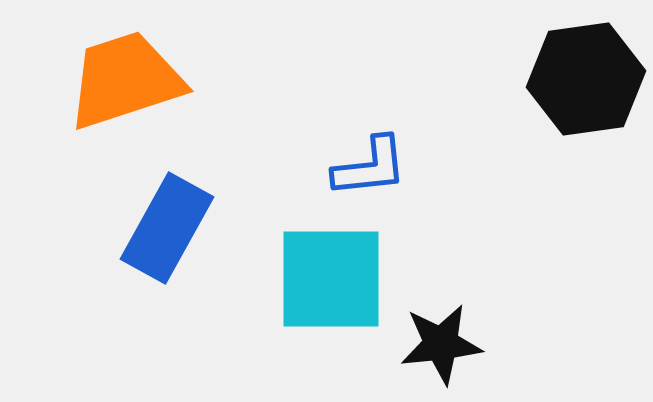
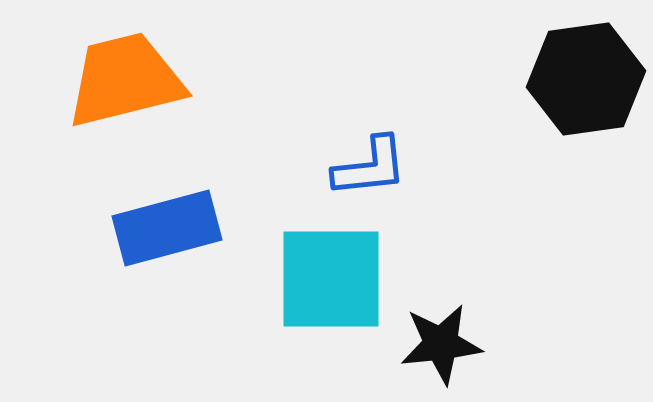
orange trapezoid: rotated 4 degrees clockwise
blue rectangle: rotated 46 degrees clockwise
